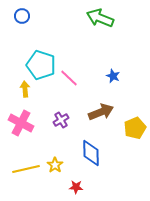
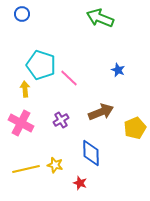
blue circle: moved 2 px up
blue star: moved 5 px right, 6 px up
yellow star: rotated 21 degrees counterclockwise
red star: moved 4 px right, 4 px up; rotated 16 degrees clockwise
